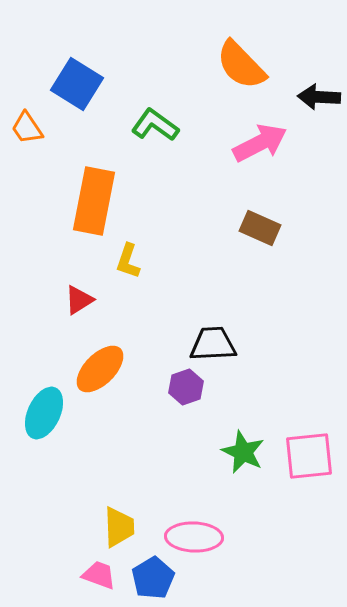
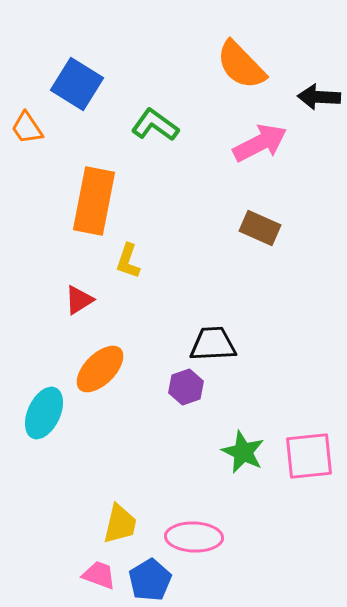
yellow trapezoid: moved 1 px right, 3 px up; rotated 15 degrees clockwise
blue pentagon: moved 3 px left, 2 px down
